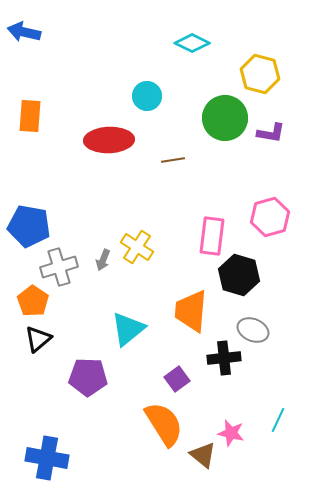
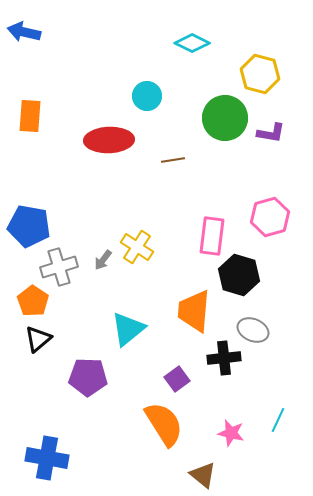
gray arrow: rotated 15 degrees clockwise
orange trapezoid: moved 3 px right
brown triangle: moved 20 px down
